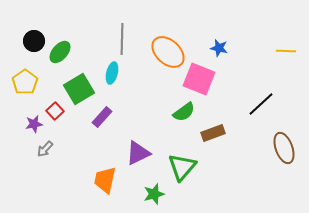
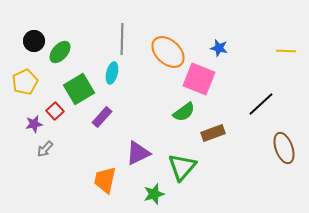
yellow pentagon: rotated 10 degrees clockwise
